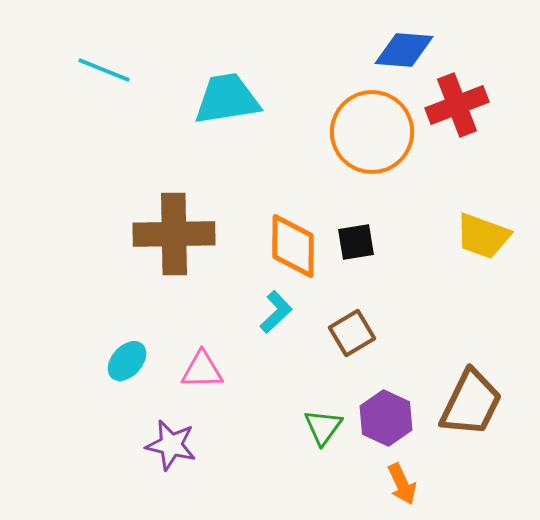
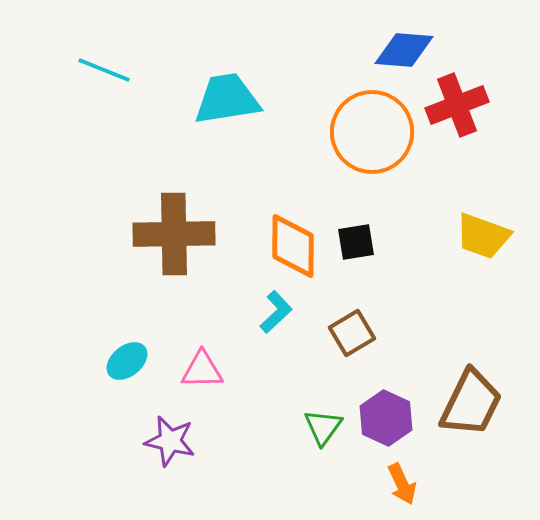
cyan ellipse: rotated 9 degrees clockwise
purple star: moved 1 px left, 4 px up
